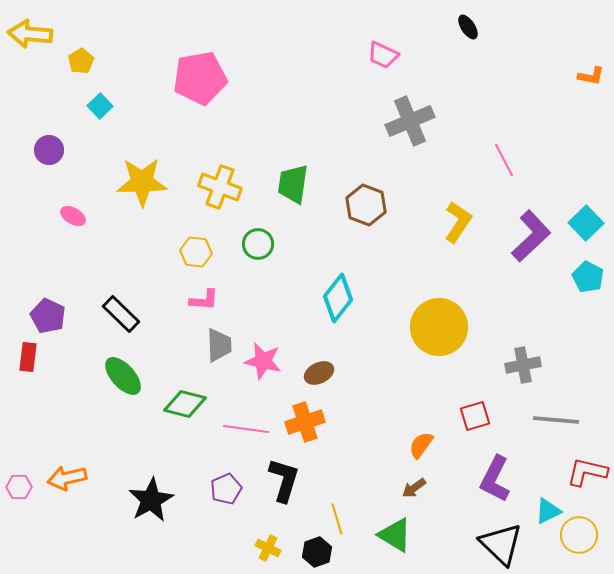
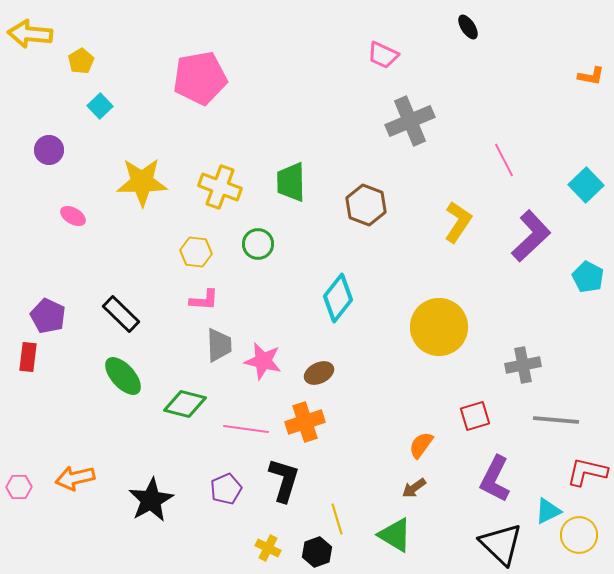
green trapezoid at (293, 184): moved 2 px left, 2 px up; rotated 9 degrees counterclockwise
cyan square at (586, 223): moved 38 px up
orange arrow at (67, 478): moved 8 px right
